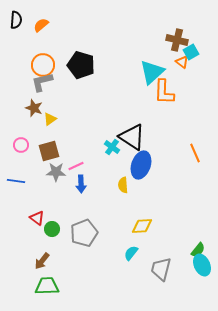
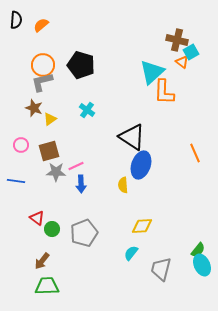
cyan cross: moved 25 px left, 37 px up
